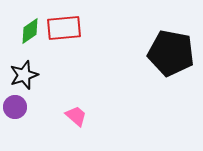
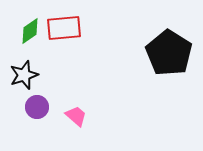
black pentagon: moved 2 px left; rotated 21 degrees clockwise
purple circle: moved 22 px right
